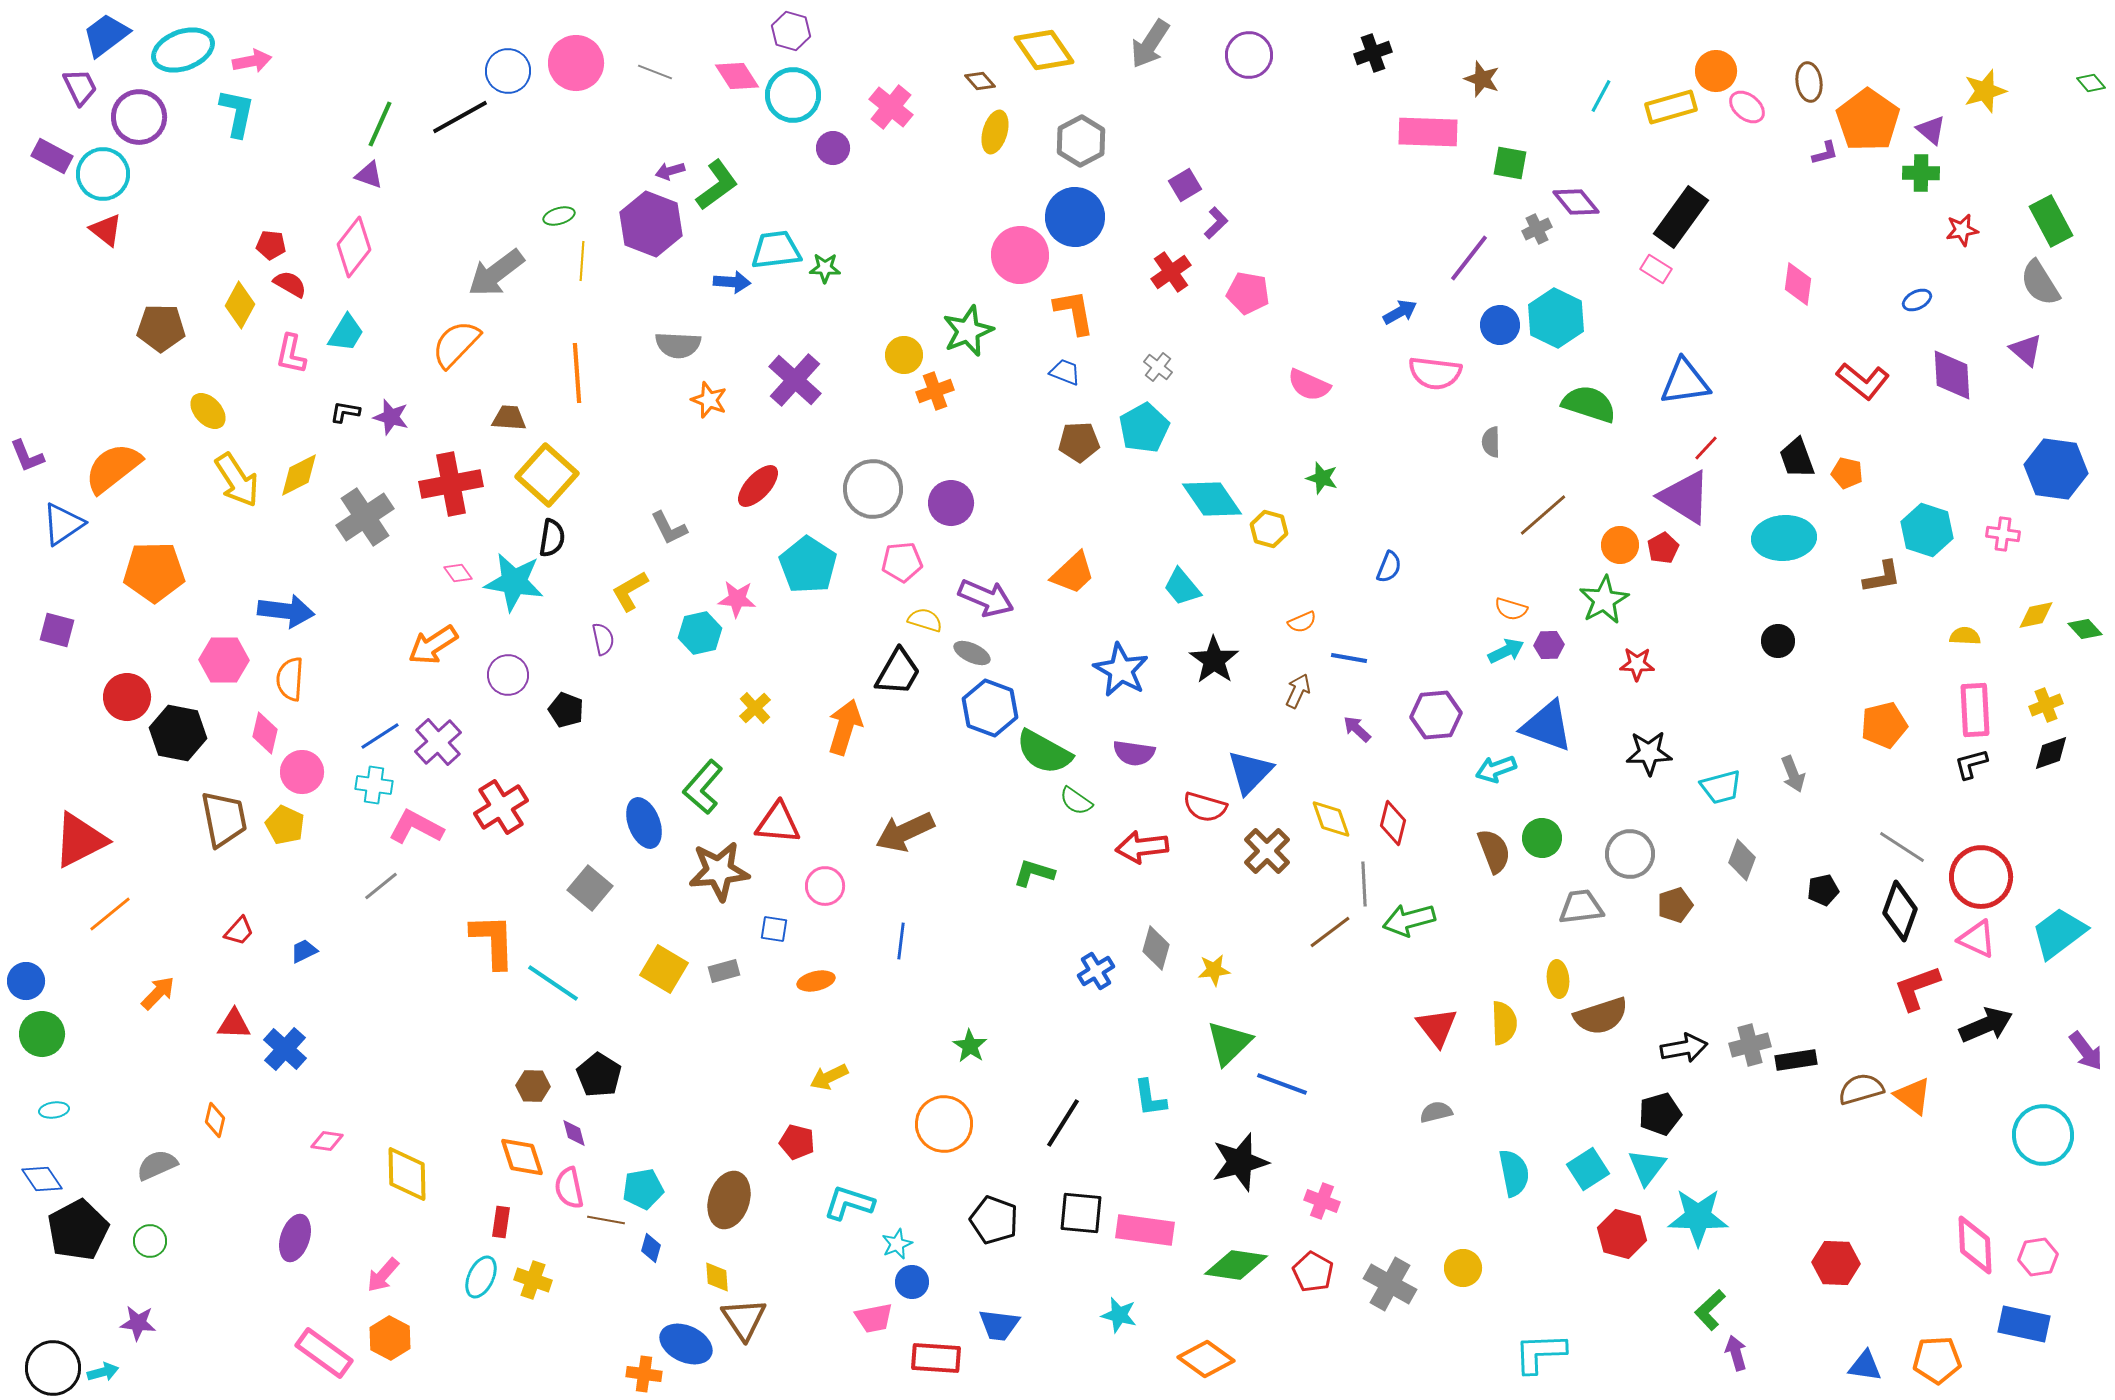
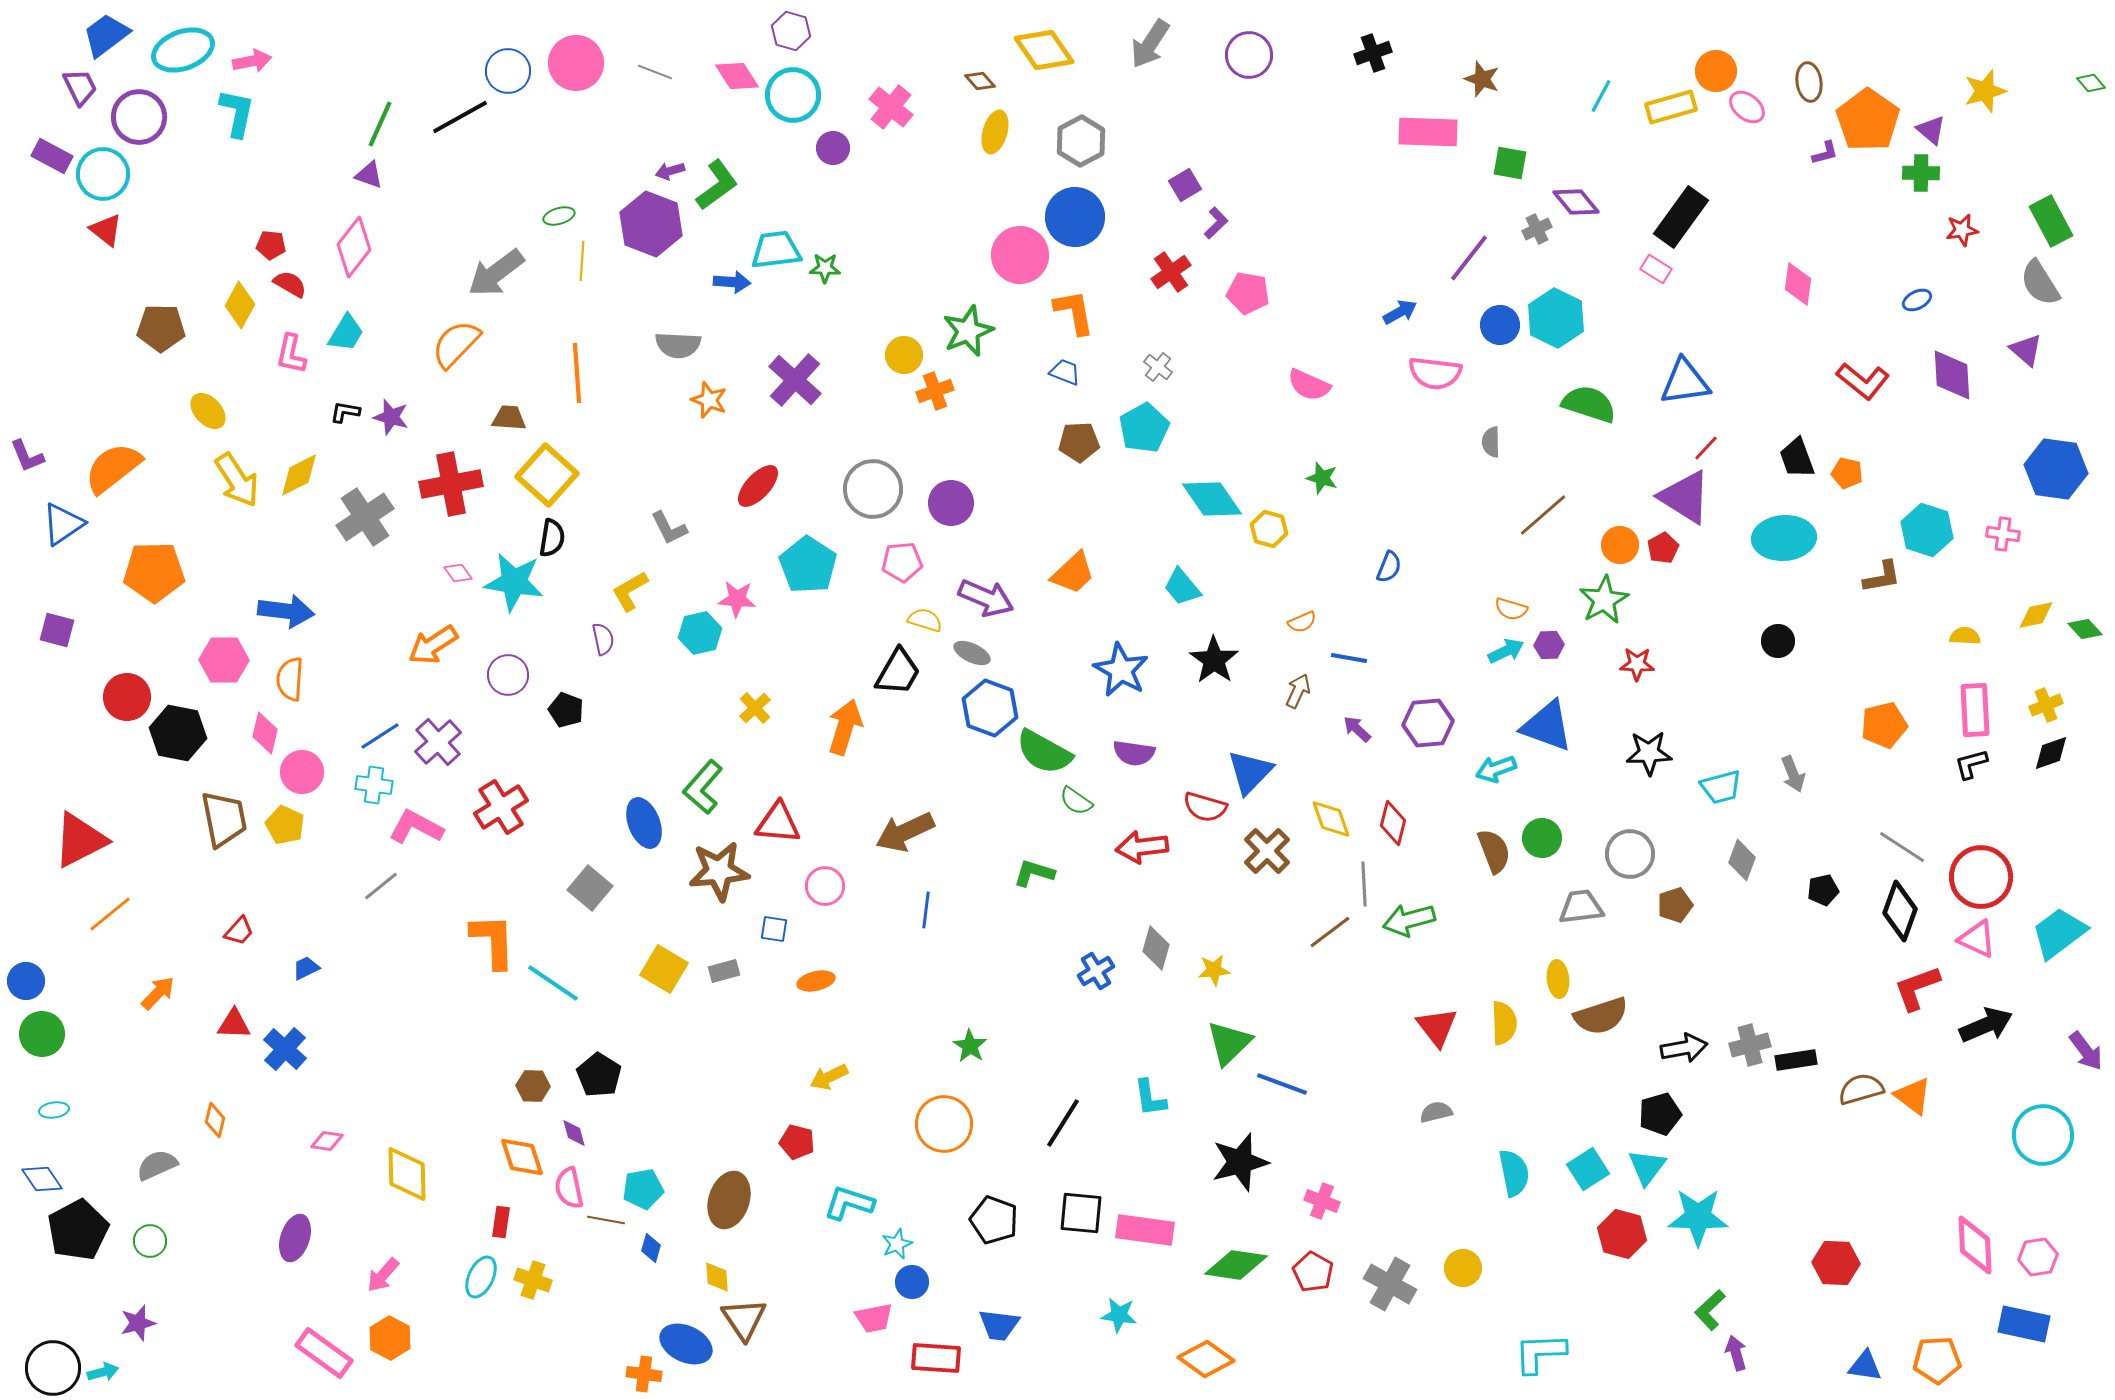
purple hexagon at (1436, 715): moved 8 px left, 8 px down
blue line at (901, 941): moved 25 px right, 31 px up
blue trapezoid at (304, 951): moved 2 px right, 17 px down
cyan star at (1119, 1315): rotated 6 degrees counterclockwise
purple star at (138, 1323): rotated 21 degrees counterclockwise
